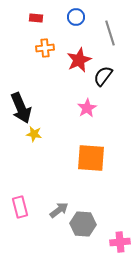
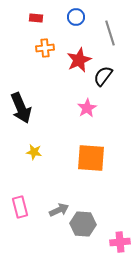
yellow star: moved 18 px down
gray arrow: rotated 12 degrees clockwise
